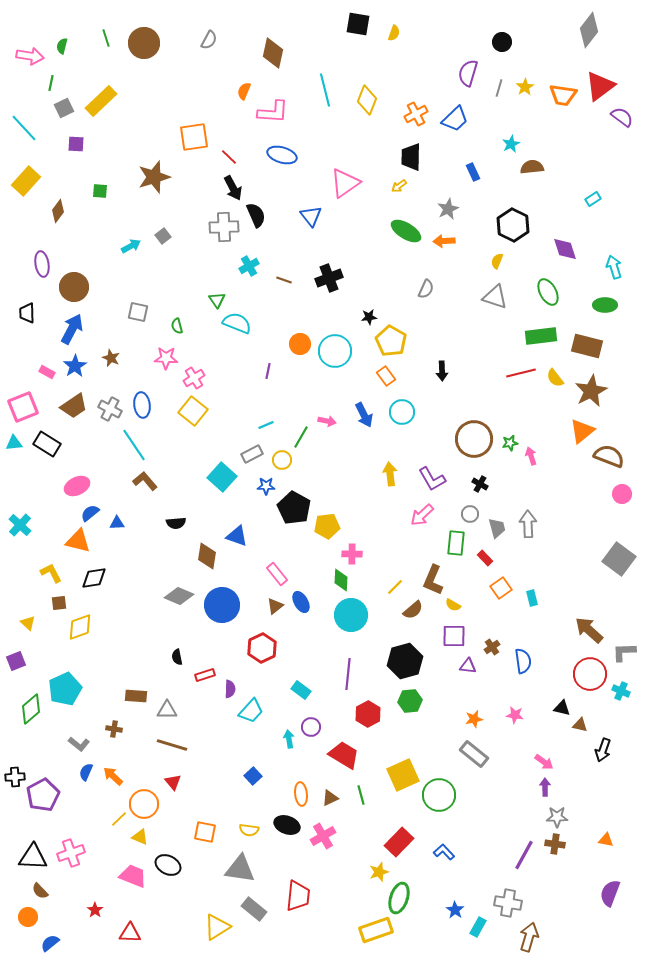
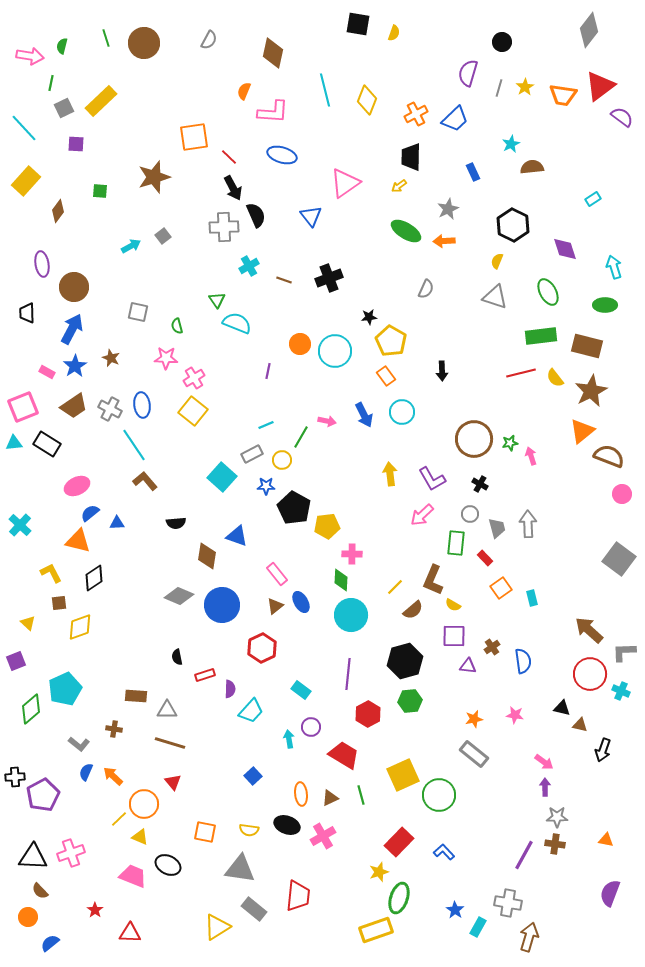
black diamond at (94, 578): rotated 24 degrees counterclockwise
brown line at (172, 745): moved 2 px left, 2 px up
